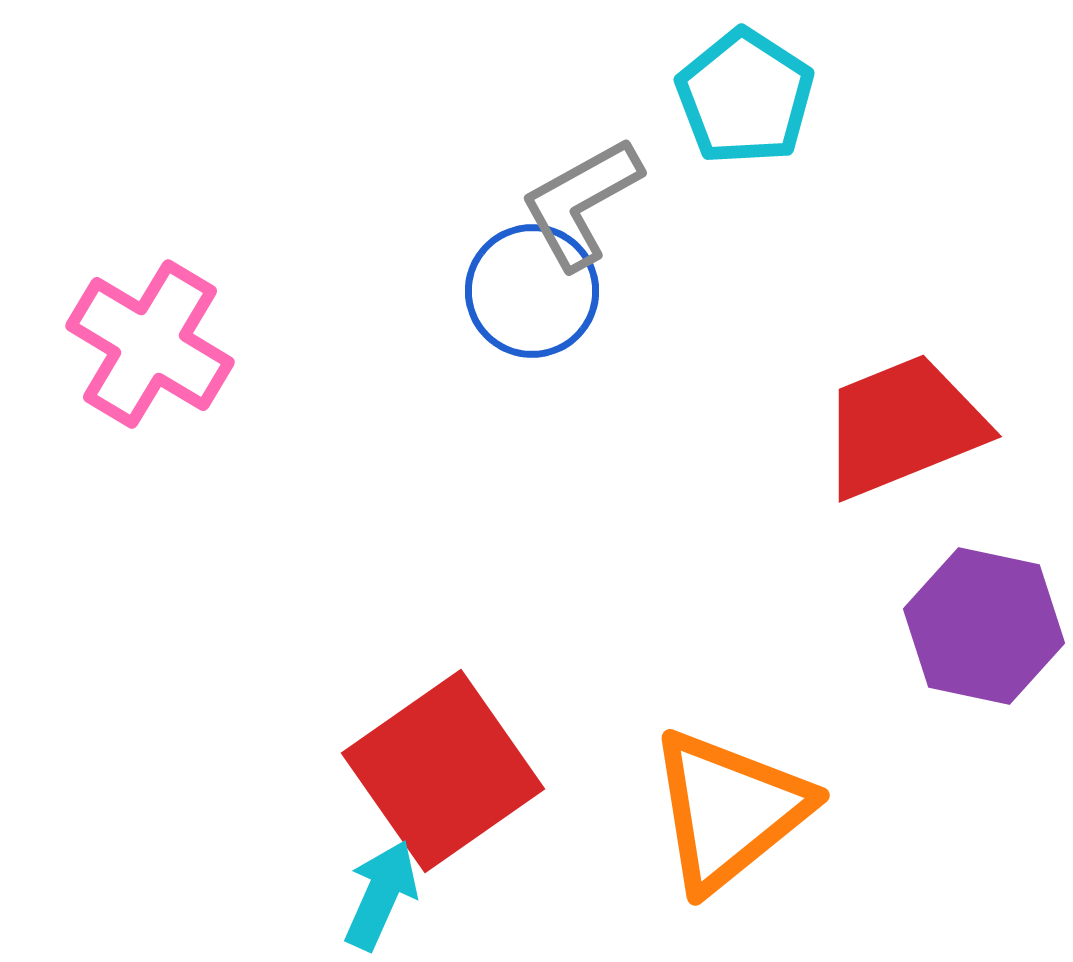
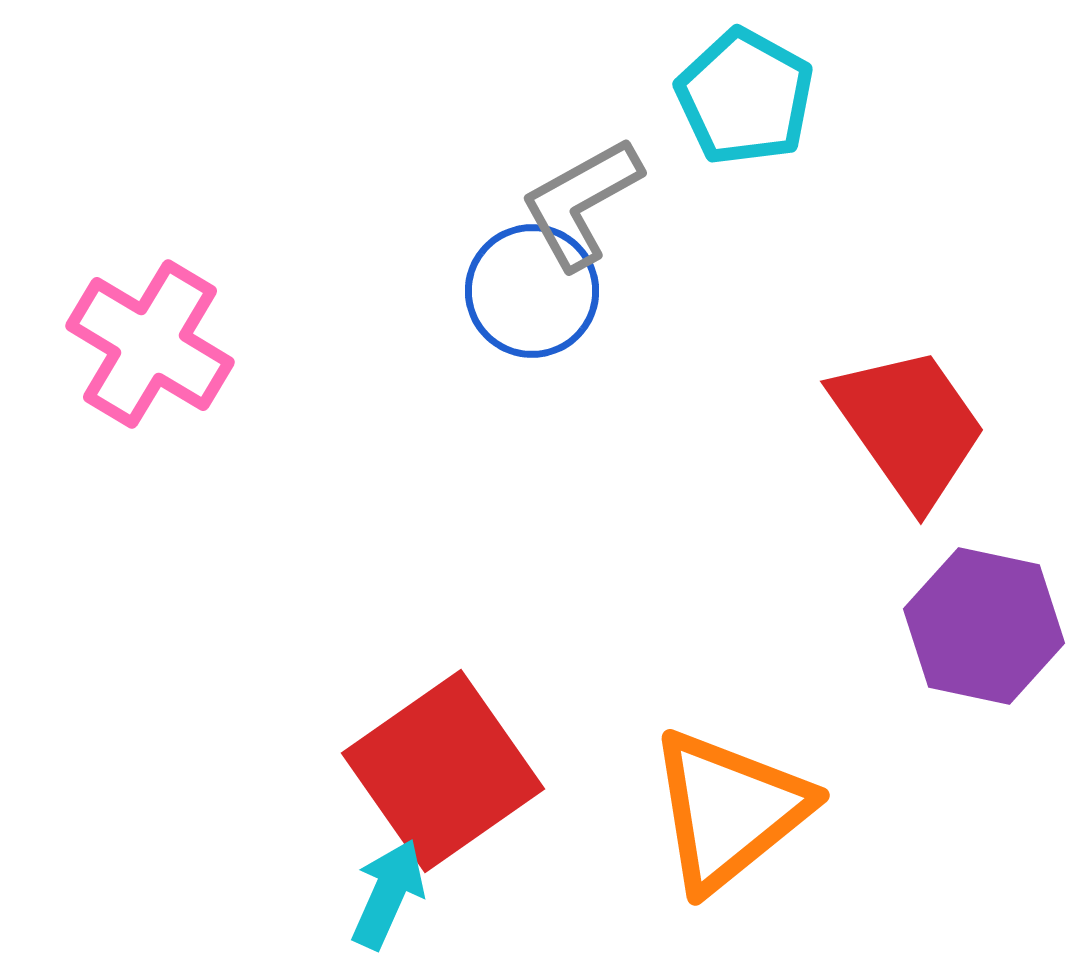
cyan pentagon: rotated 4 degrees counterclockwise
red trapezoid: moved 6 px right; rotated 77 degrees clockwise
cyan arrow: moved 7 px right, 1 px up
